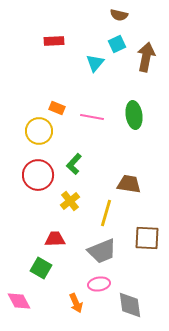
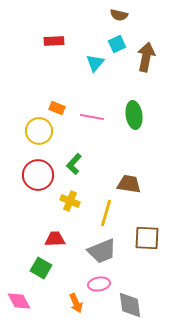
yellow cross: rotated 30 degrees counterclockwise
